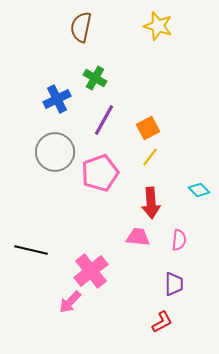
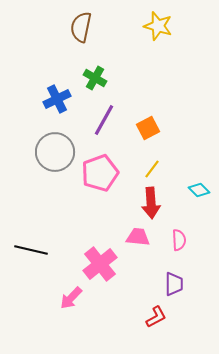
yellow line: moved 2 px right, 12 px down
pink semicircle: rotated 10 degrees counterclockwise
pink cross: moved 9 px right, 7 px up
pink arrow: moved 1 px right, 4 px up
red L-shape: moved 6 px left, 5 px up
